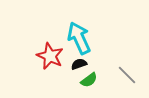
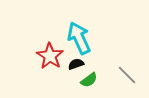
red star: rotated 8 degrees clockwise
black semicircle: moved 3 px left
